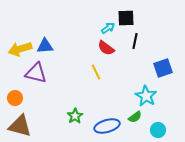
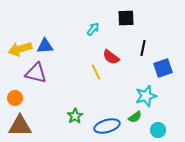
cyan arrow: moved 15 px left, 1 px down; rotated 16 degrees counterclockwise
black line: moved 8 px right, 7 px down
red semicircle: moved 5 px right, 9 px down
cyan star: rotated 25 degrees clockwise
brown triangle: rotated 15 degrees counterclockwise
